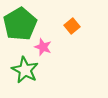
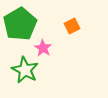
orange square: rotated 14 degrees clockwise
pink star: moved 1 px down; rotated 12 degrees clockwise
